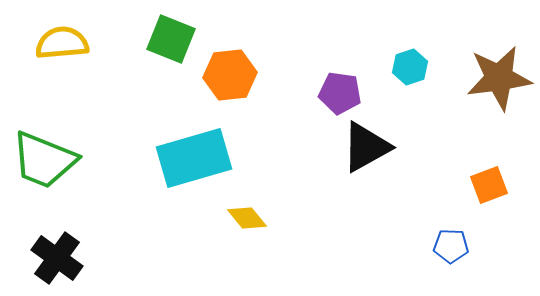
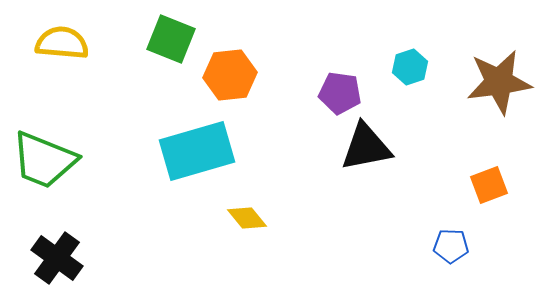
yellow semicircle: rotated 10 degrees clockwise
brown star: moved 4 px down
black triangle: rotated 18 degrees clockwise
cyan rectangle: moved 3 px right, 7 px up
